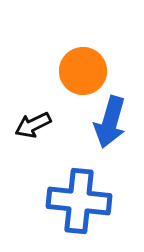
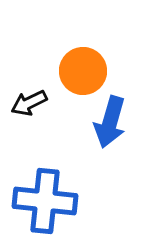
black arrow: moved 4 px left, 22 px up
blue cross: moved 34 px left
